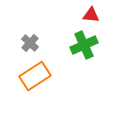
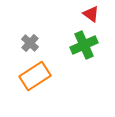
red triangle: moved 1 px up; rotated 30 degrees clockwise
